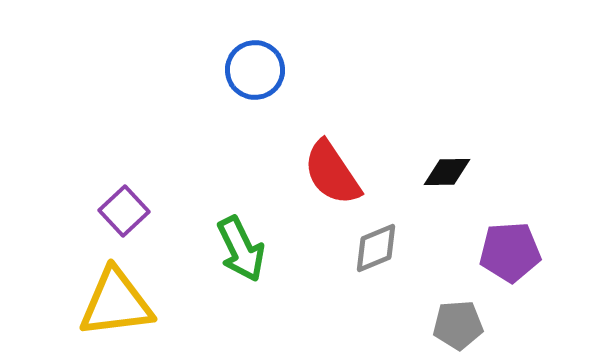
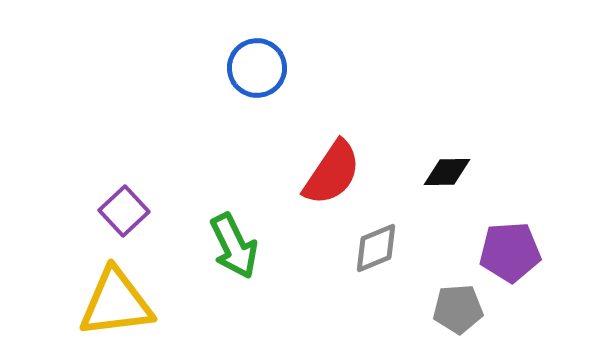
blue circle: moved 2 px right, 2 px up
red semicircle: rotated 112 degrees counterclockwise
green arrow: moved 7 px left, 3 px up
gray pentagon: moved 16 px up
